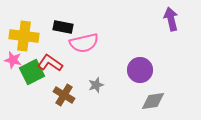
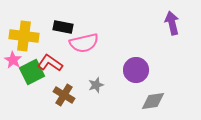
purple arrow: moved 1 px right, 4 px down
pink star: rotated 18 degrees clockwise
purple circle: moved 4 px left
